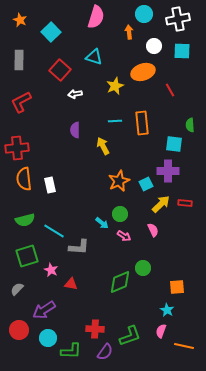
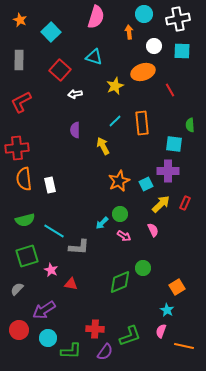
cyan line at (115, 121): rotated 40 degrees counterclockwise
red rectangle at (185, 203): rotated 72 degrees counterclockwise
cyan arrow at (102, 223): rotated 96 degrees clockwise
orange square at (177, 287): rotated 28 degrees counterclockwise
